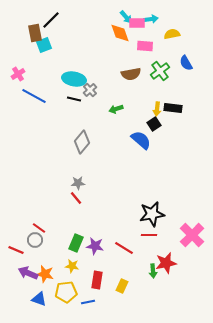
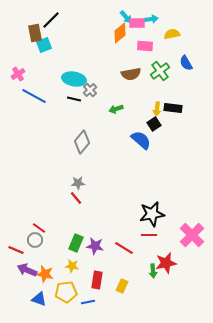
orange diamond at (120, 33): rotated 70 degrees clockwise
purple arrow at (28, 273): moved 1 px left, 3 px up
